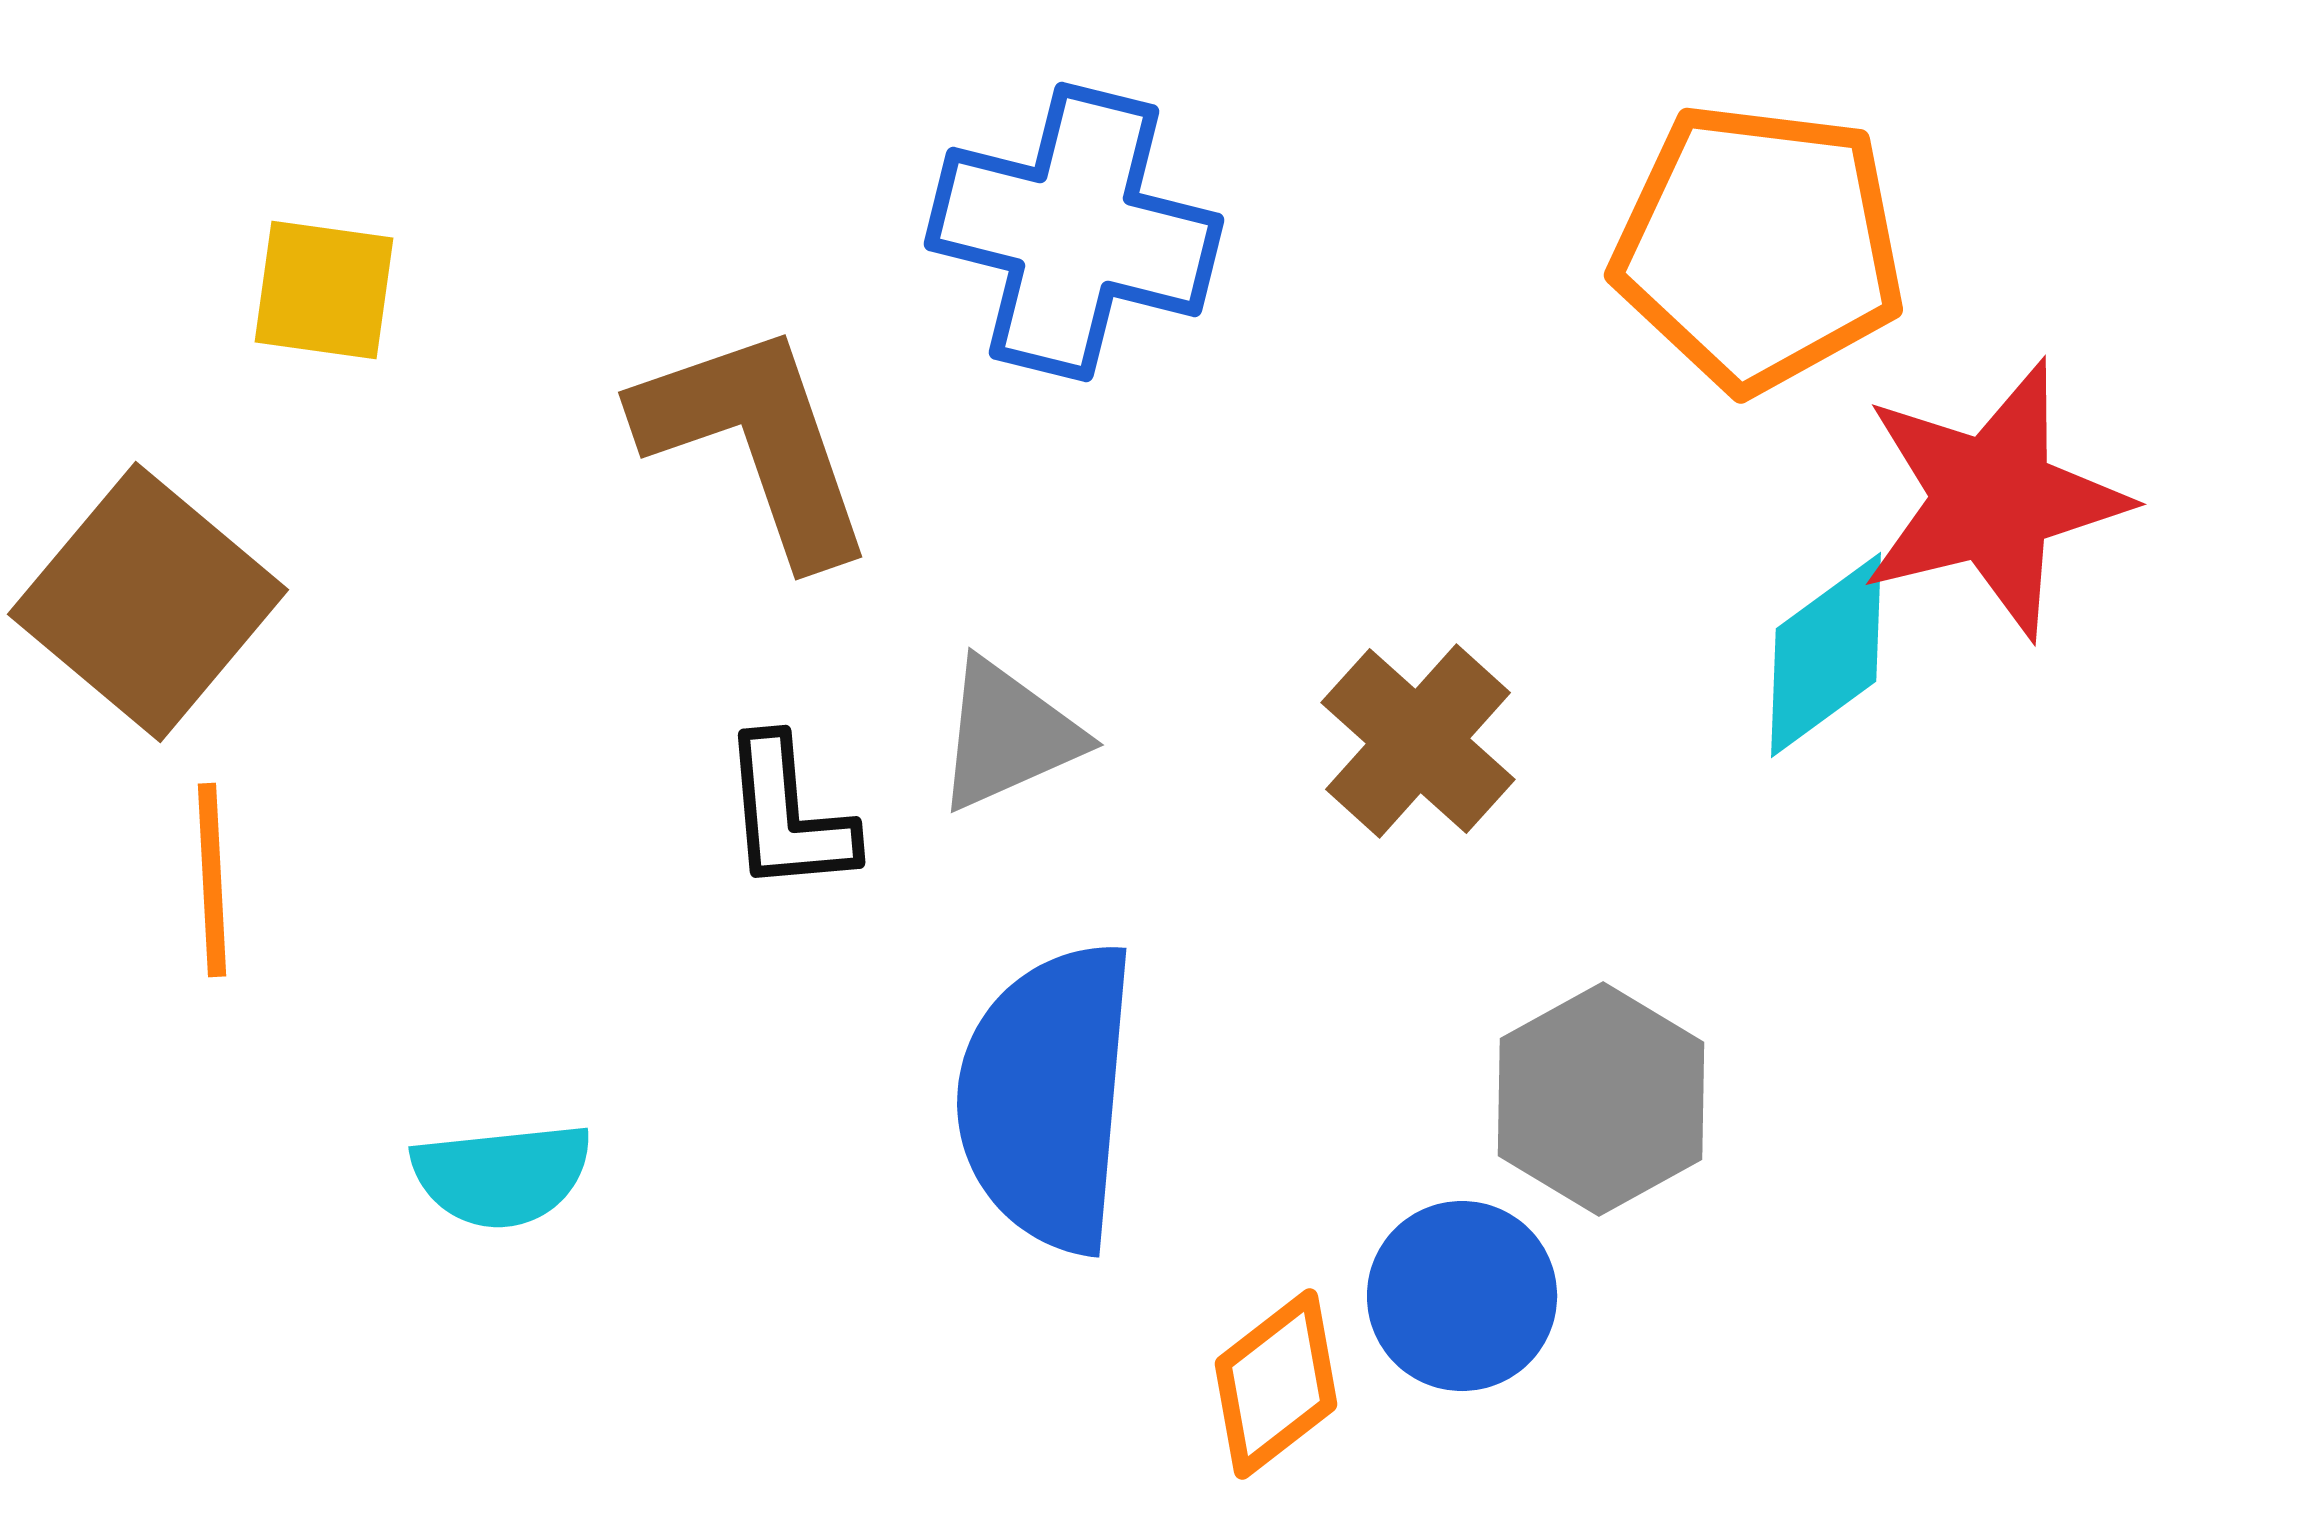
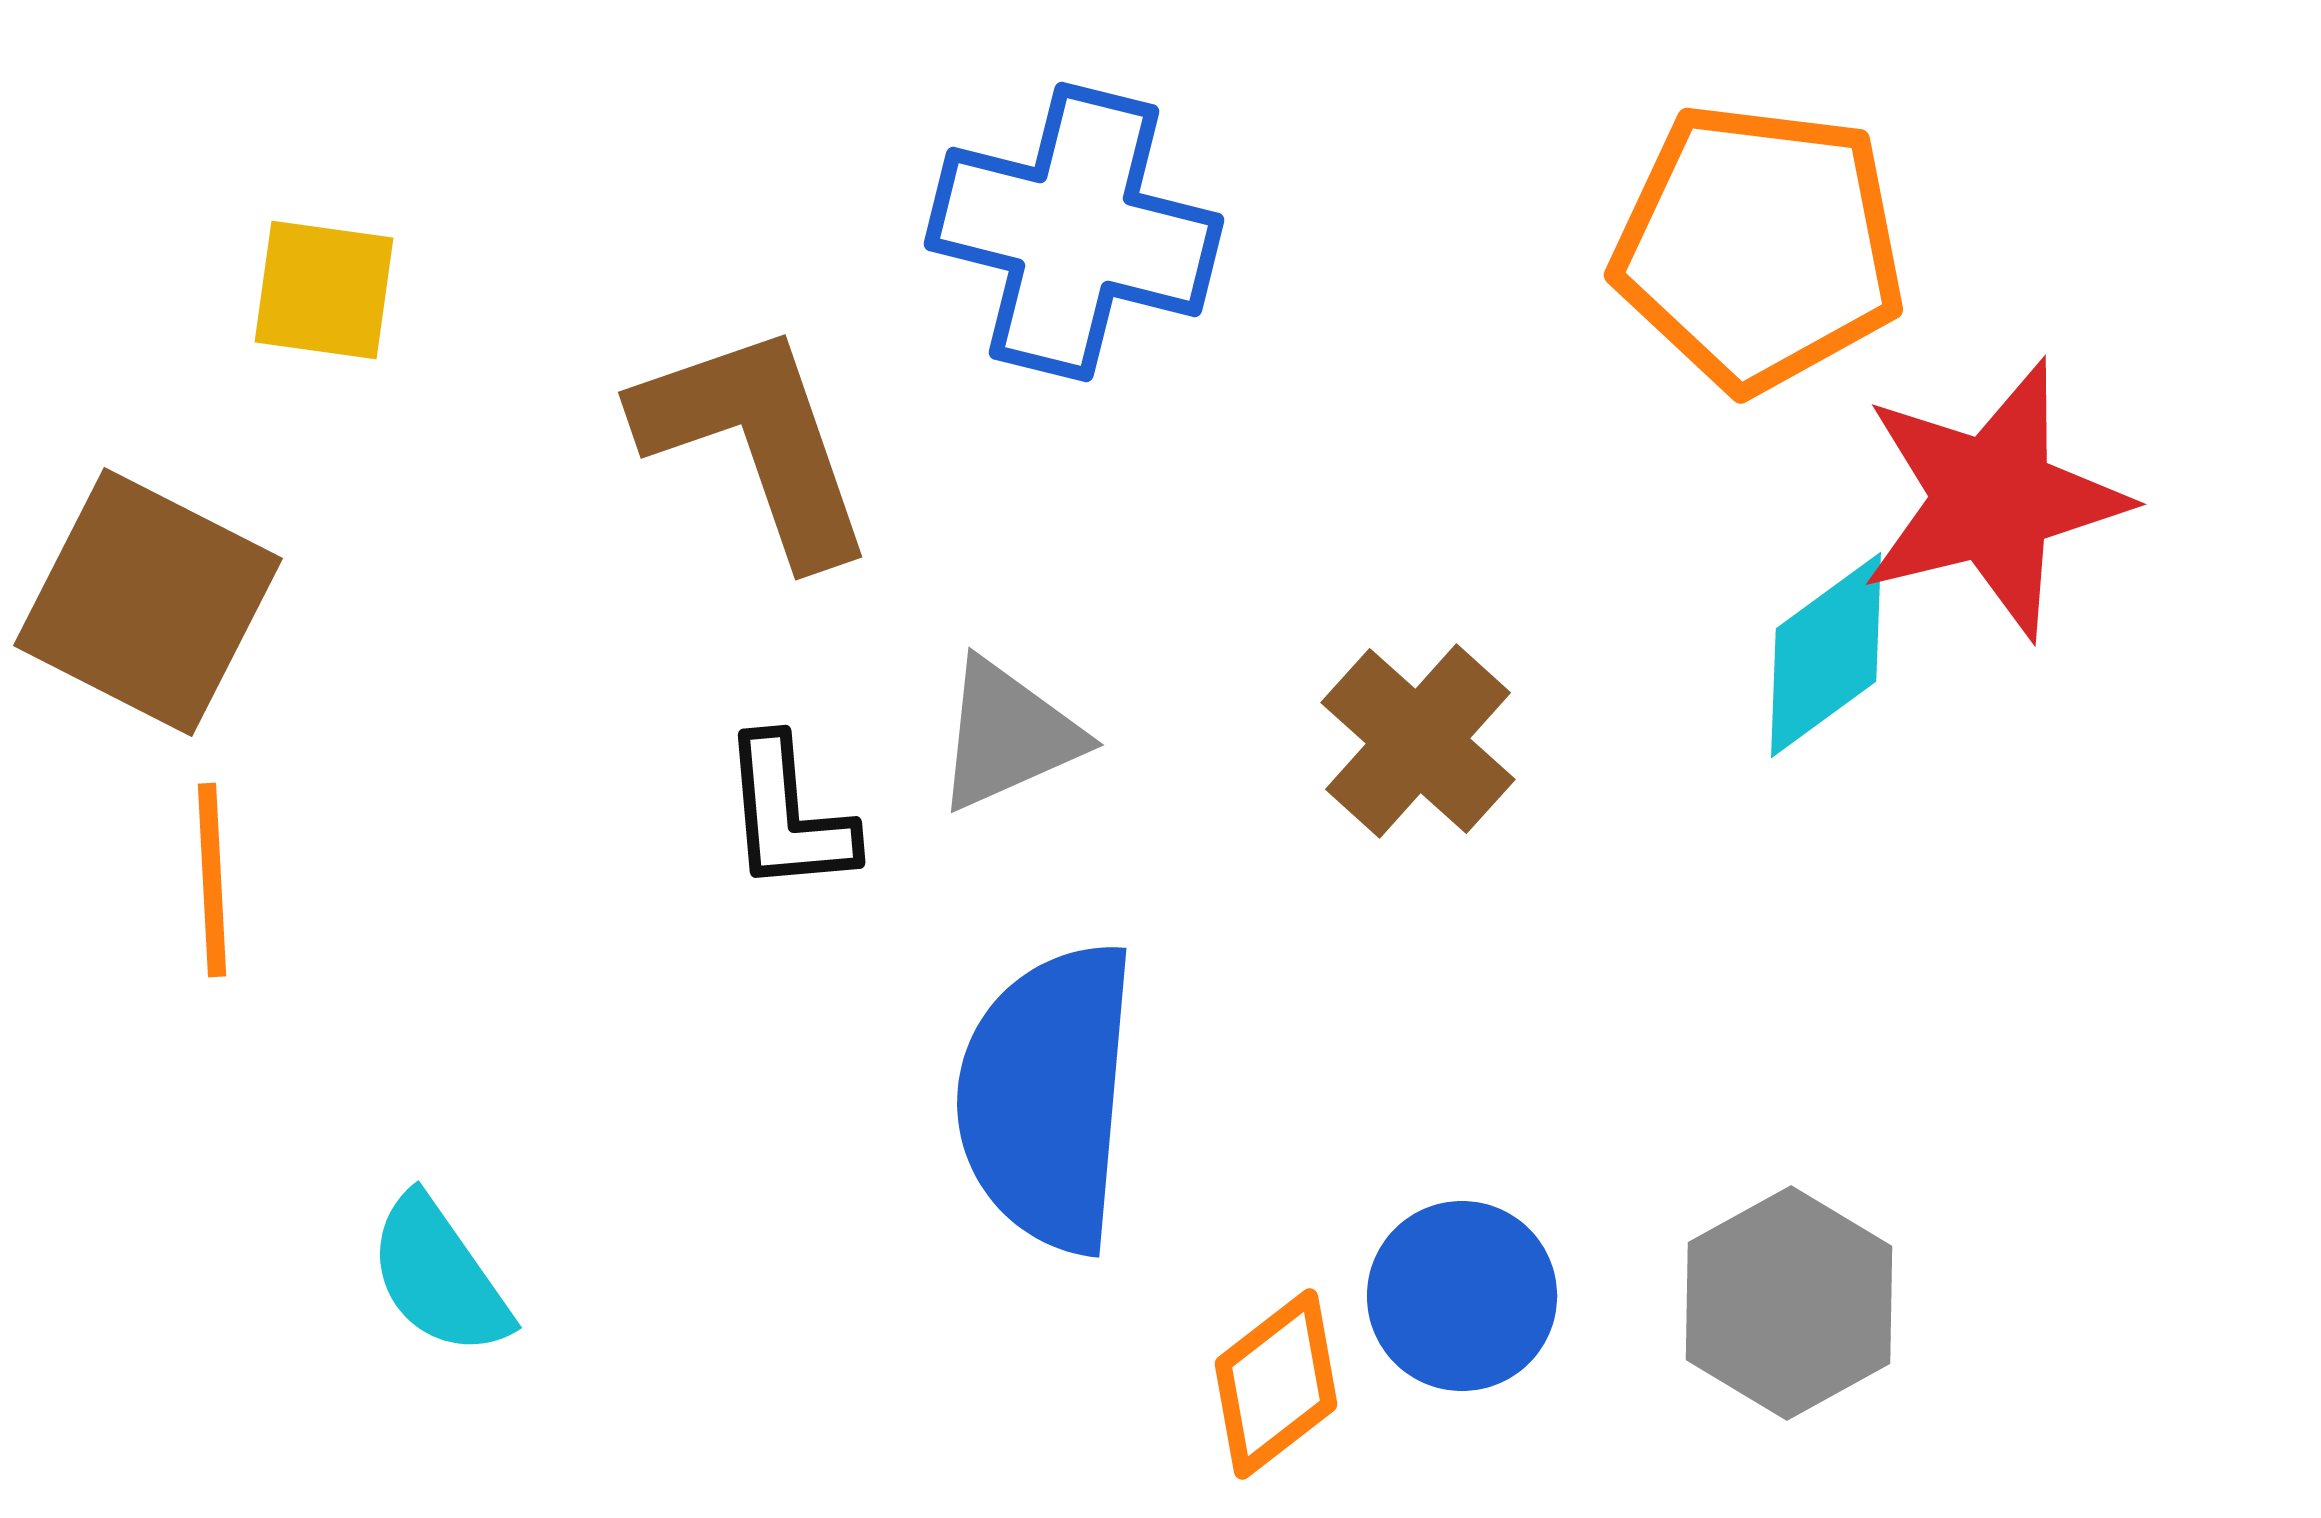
brown square: rotated 13 degrees counterclockwise
gray hexagon: moved 188 px right, 204 px down
cyan semicircle: moved 63 px left, 101 px down; rotated 61 degrees clockwise
